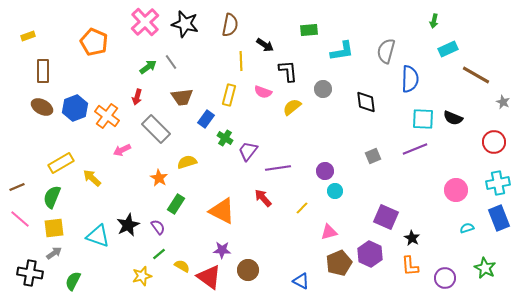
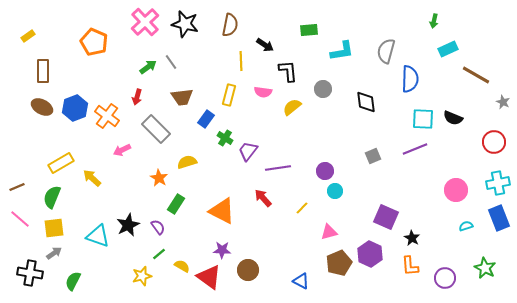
yellow rectangle at (28, 36): rotated 16 degrees counterclockwise
pink semicircle at (263, 92): rotated 12 degrees counterclockwise
cyan semicircle at (467, 228): moved 1 px left, 2 px up
